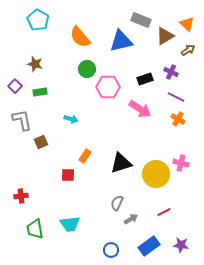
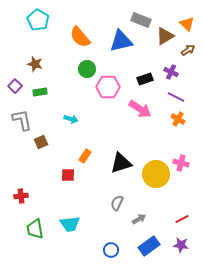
red line: moved 18 px right, 7 px down
gray arrow: moved 8 px right
